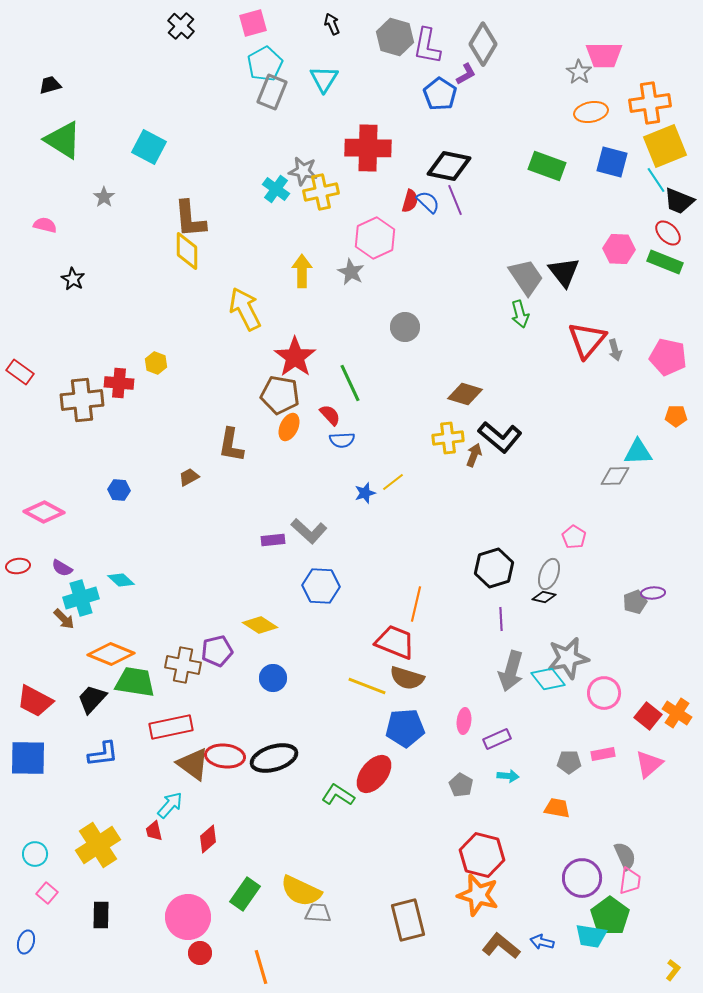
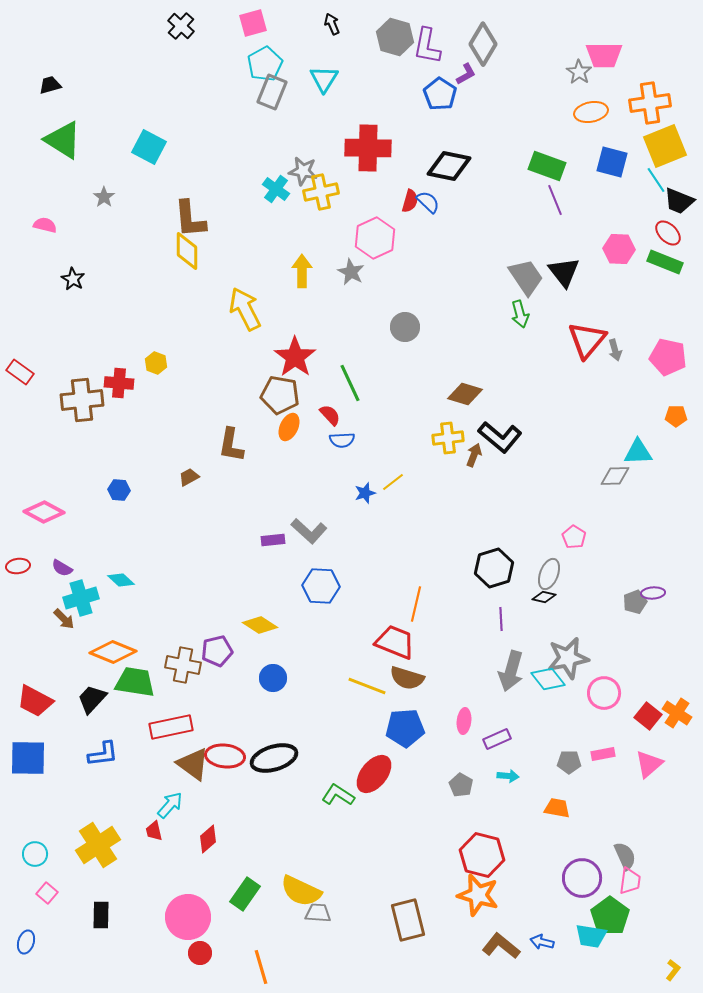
purple line at (455, 200): moved 100 px right
orange diamond at (111, 654): moved 2 px right, 2 px up
